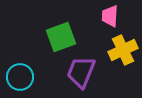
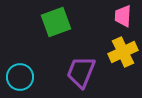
pink trapezoid: moved 13 px right
green square: moved 5 px left, 15 px up
yellow cross: moved 2 px down
